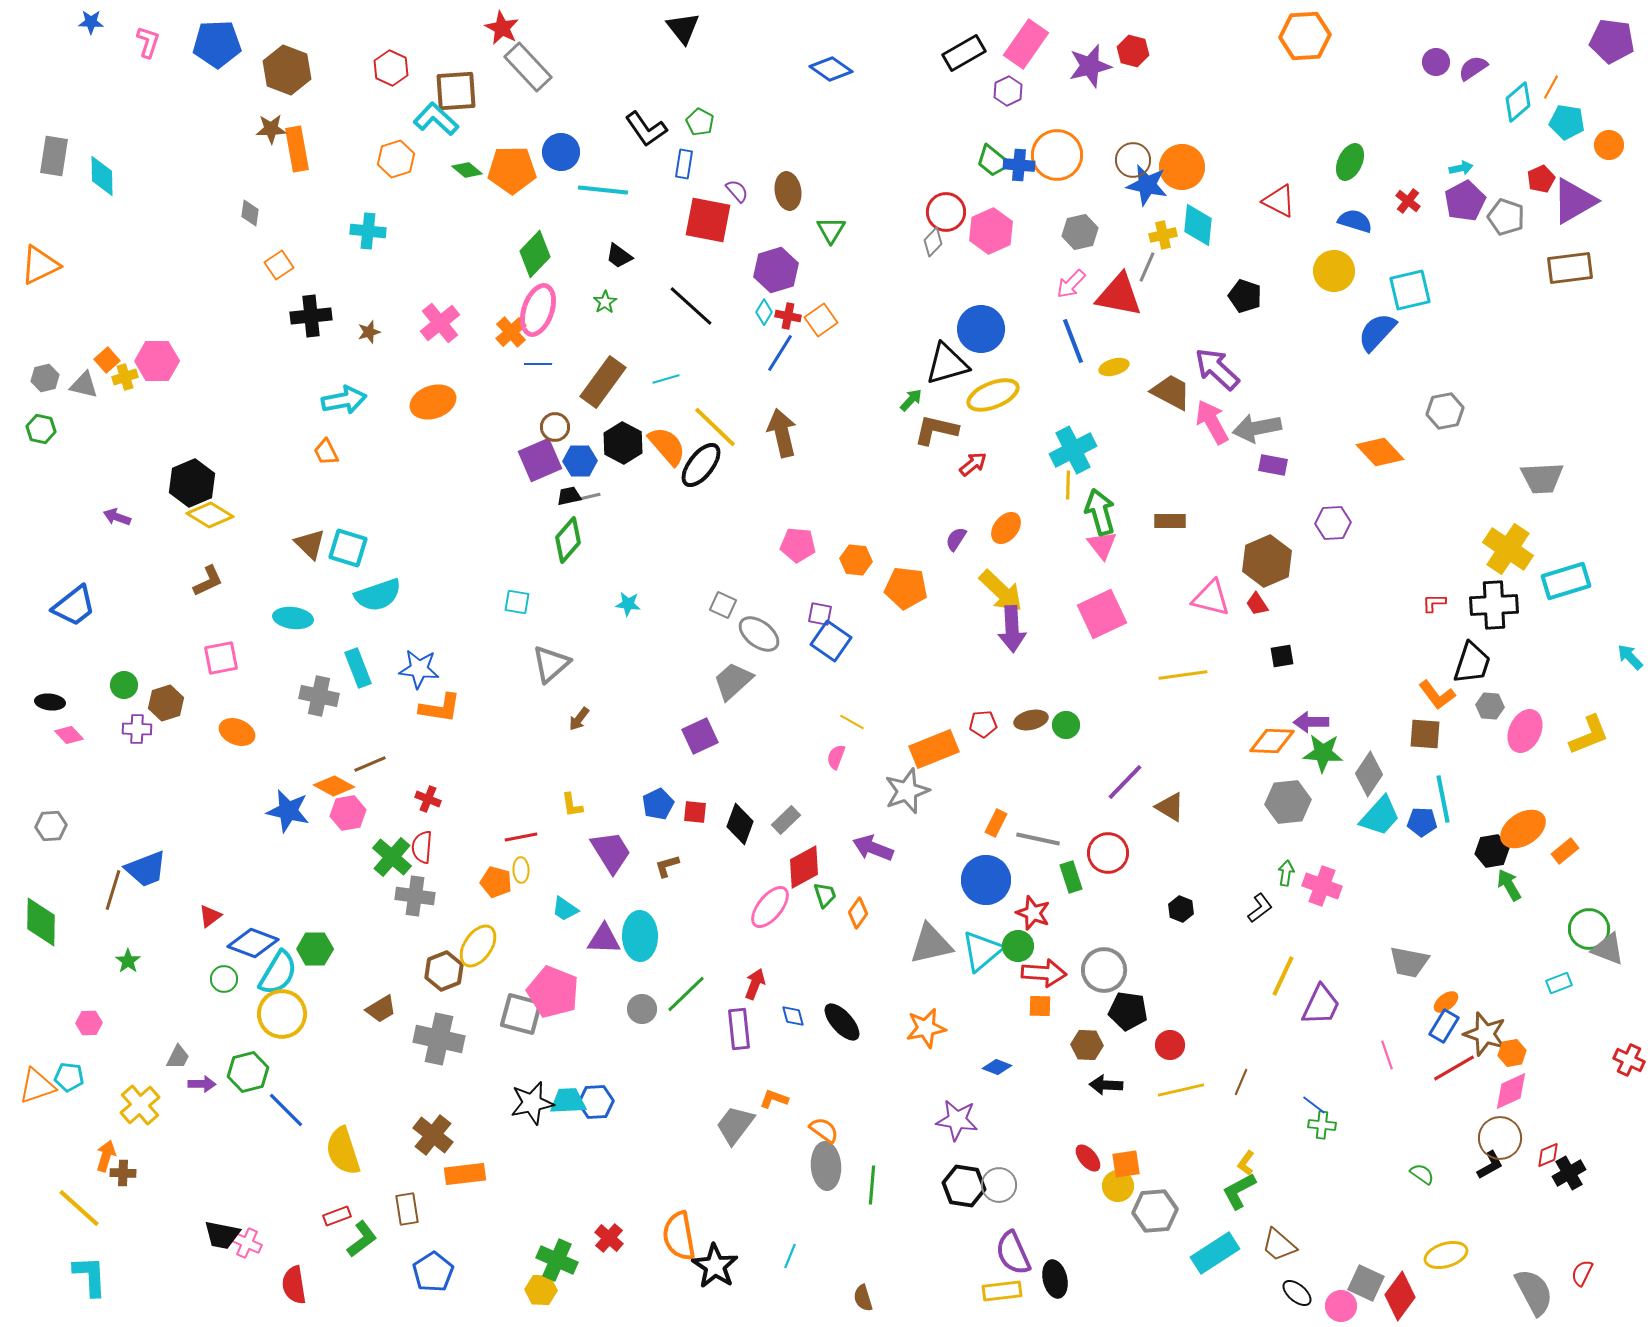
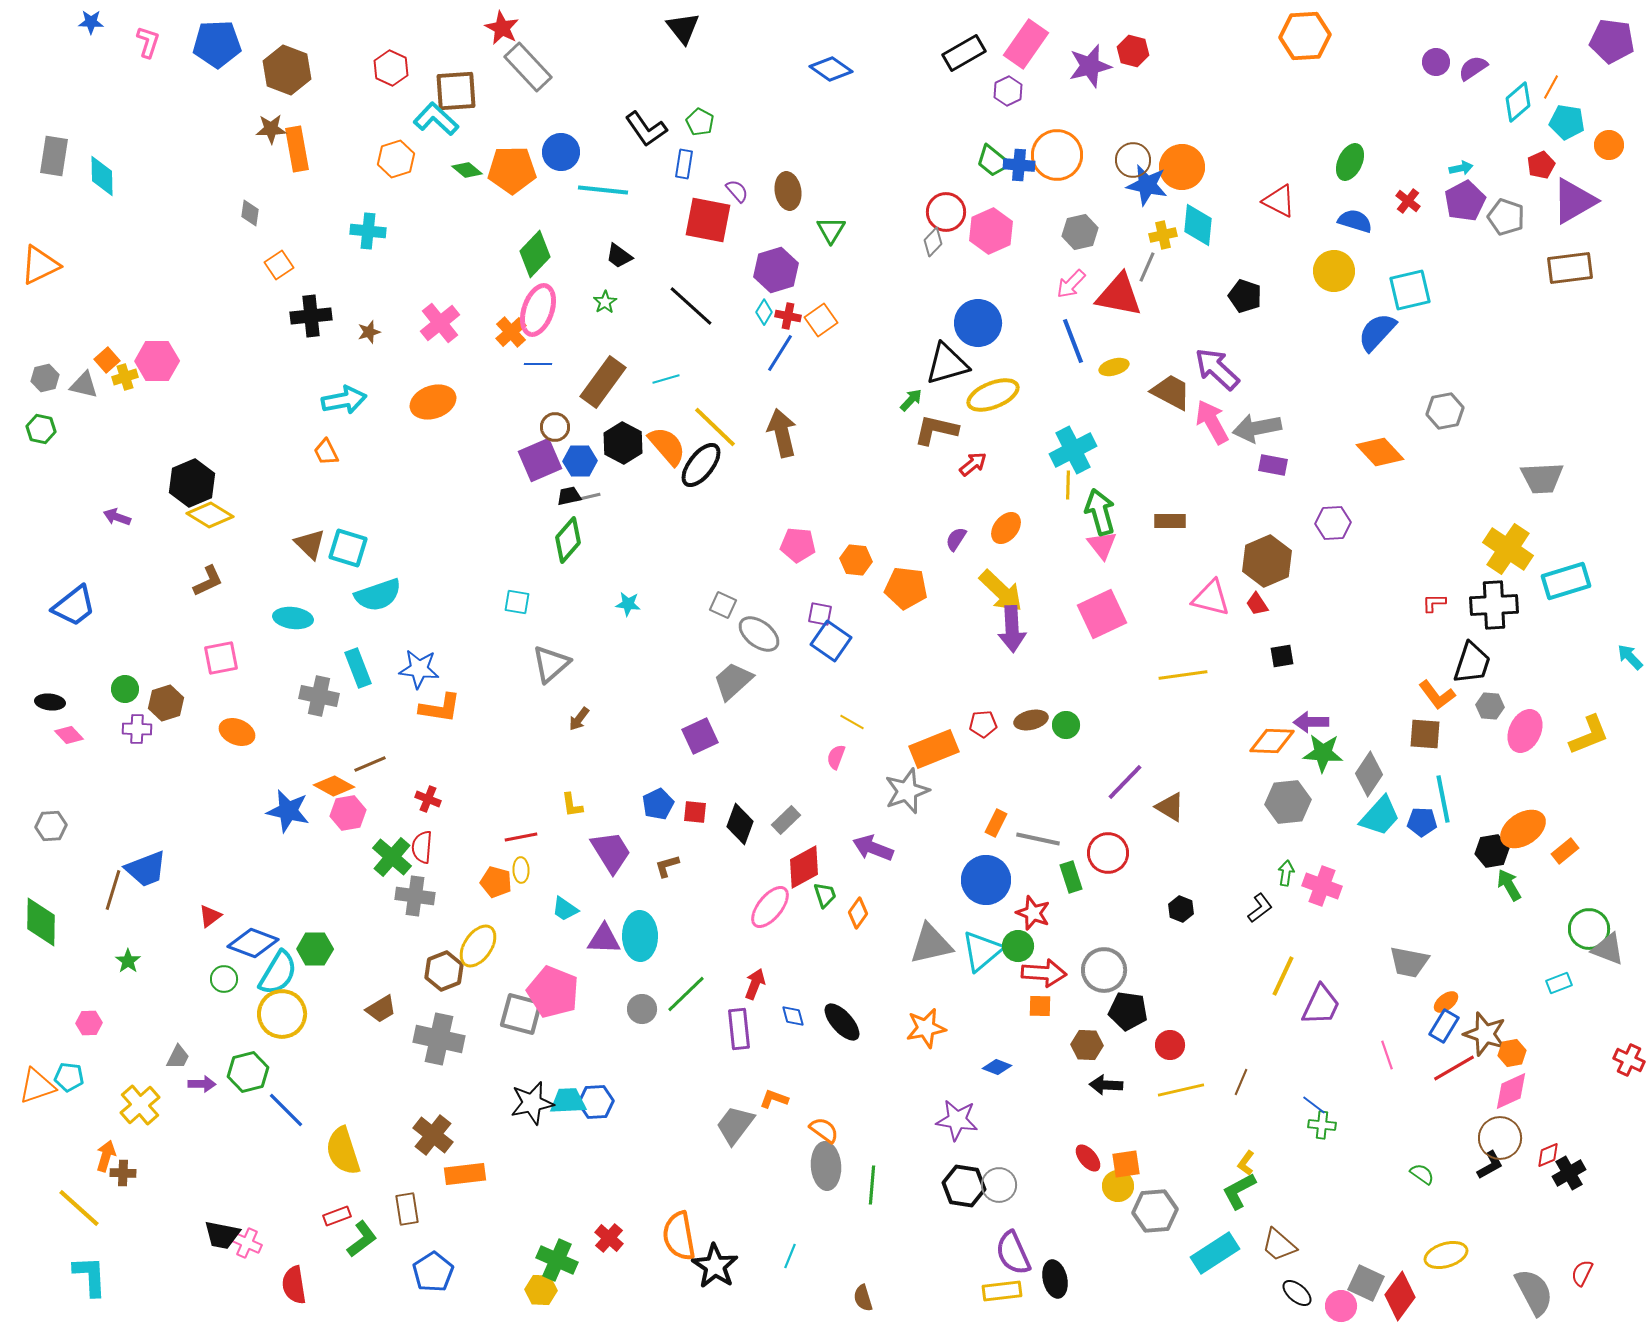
red pentagon at (1541, 179): moved 14 px up
blue circle at (981, 329): moved 3 px left, 6 px up
green circle at (124, 685): moved 1 px right, 4 px down
